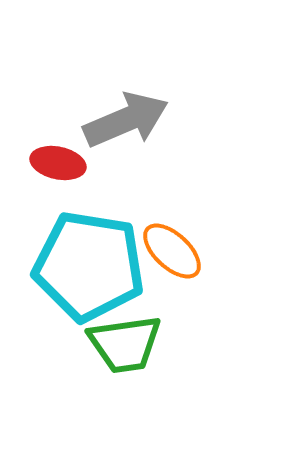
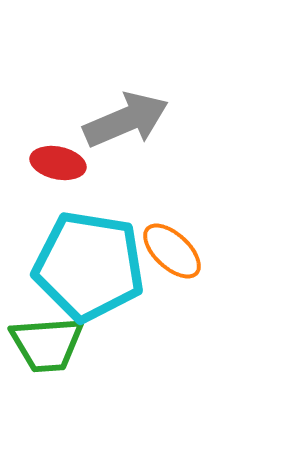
green trapezoid: moved 78 px left; rotated 4 degrees clockwise
